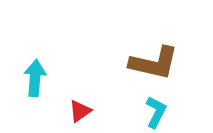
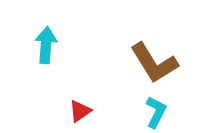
brown L-shape: rotated 45 degrees clockwise
cyan arrow: moved 11 px right, 33 px up
